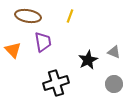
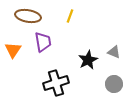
orange triangle: rotated 18 degrees clockwise
